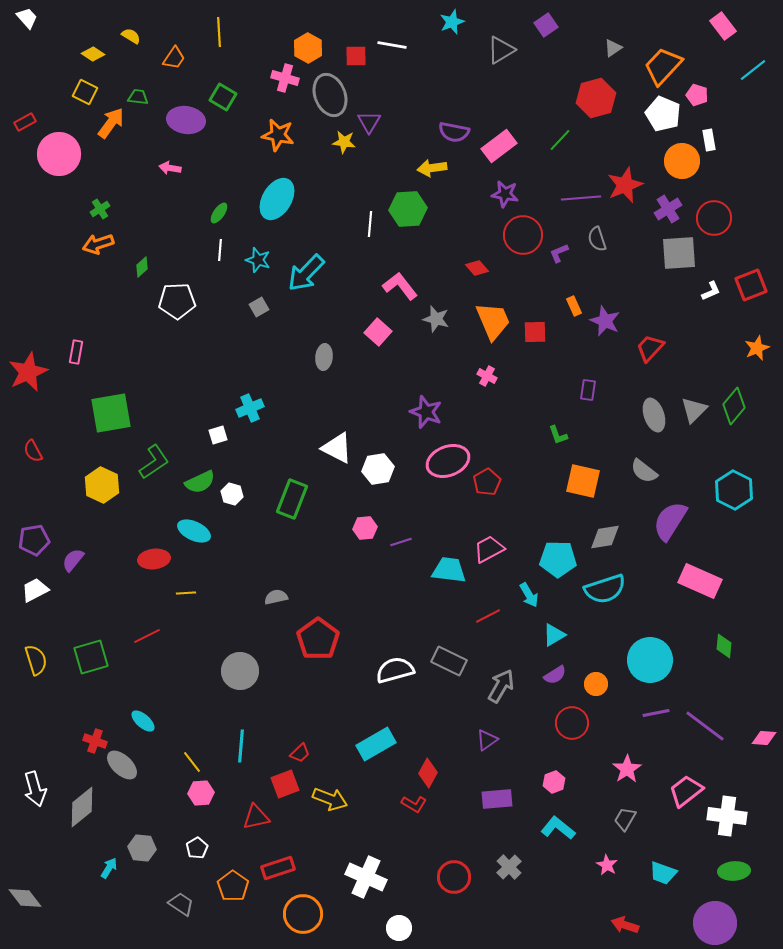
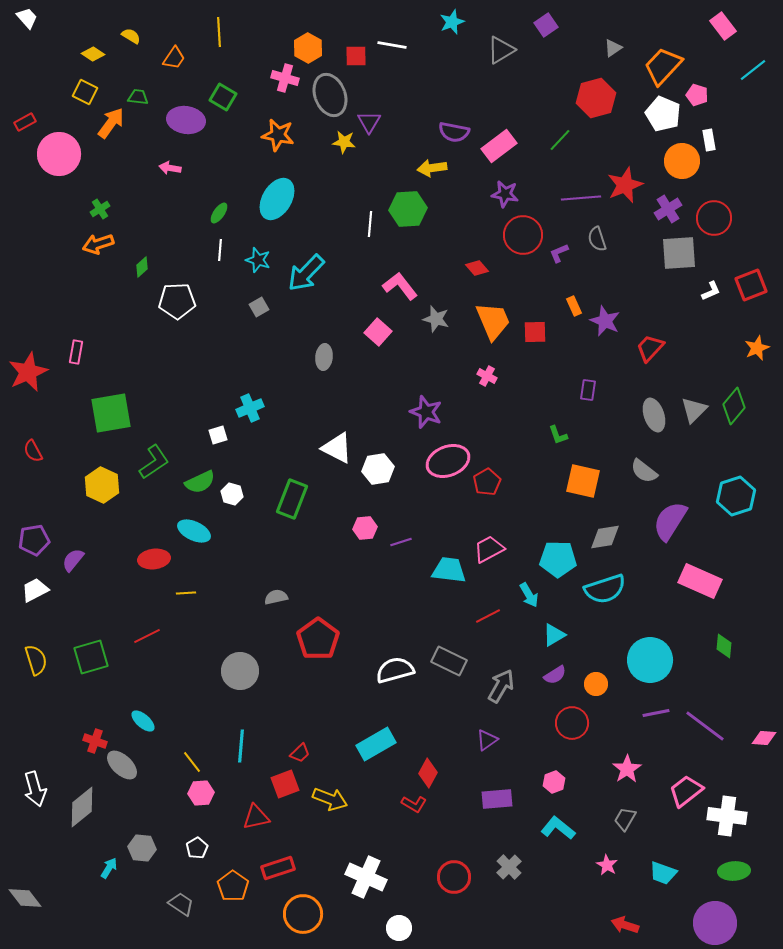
cyan hexagon at (734, 490): moved 2 px right, 6 px down; rotated 15 degrees clockwise
